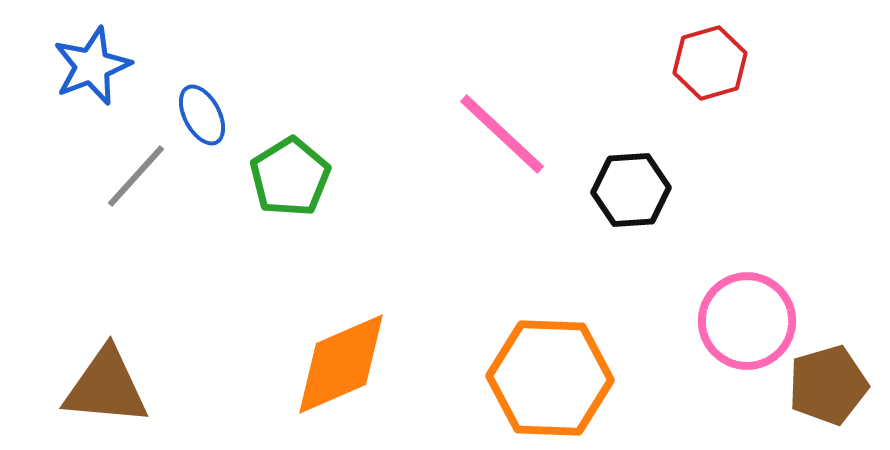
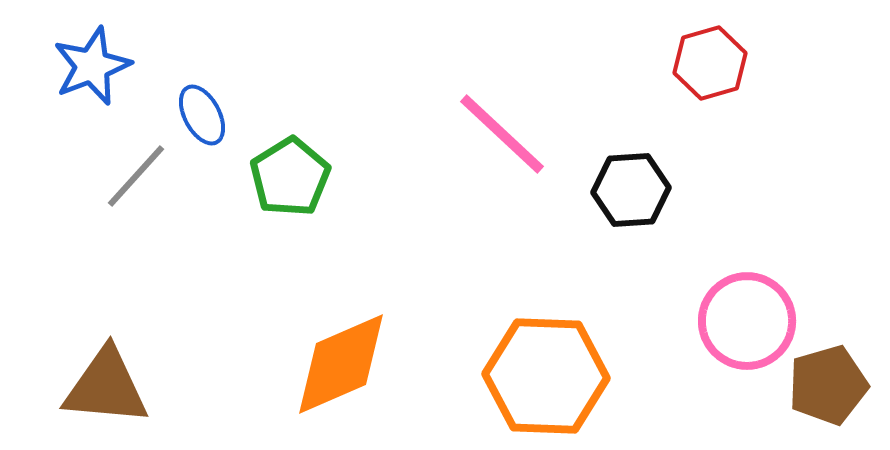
orange hexagon: moved 4 px left, 2 px up
